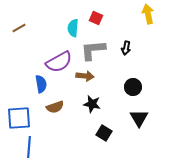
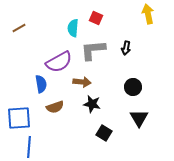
brown arrow: moved 3 px left, 6 px down
